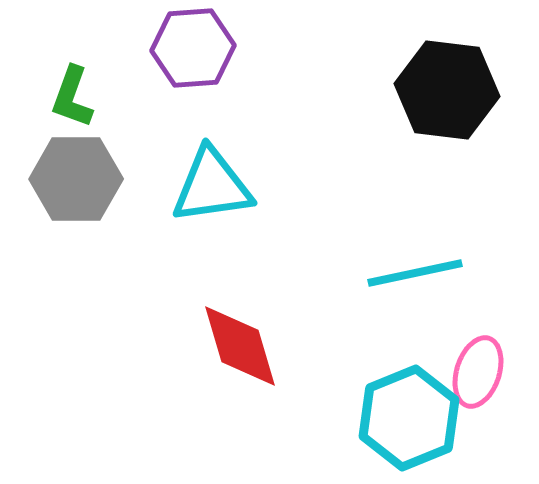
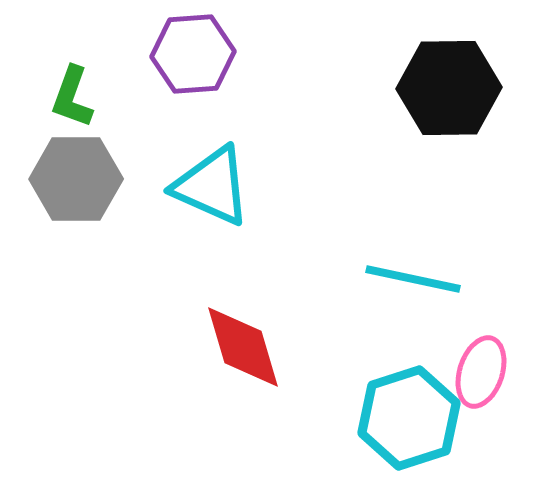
purple hexagon: moved 6 px down
black hexagon: moved 2 px right, 2 px up; rotated 8 degrees counterclockwise
cyan triangle: rotated 32 degrees clockwise
cyan line: moved 2 px left, 6 px down; rotated 24 degrees clockwise
red diamond: moved 3 px right, 1 px down
pink ellipse: moved 3 px right
cyan hexagon: rotated 4 degrees clockwise
